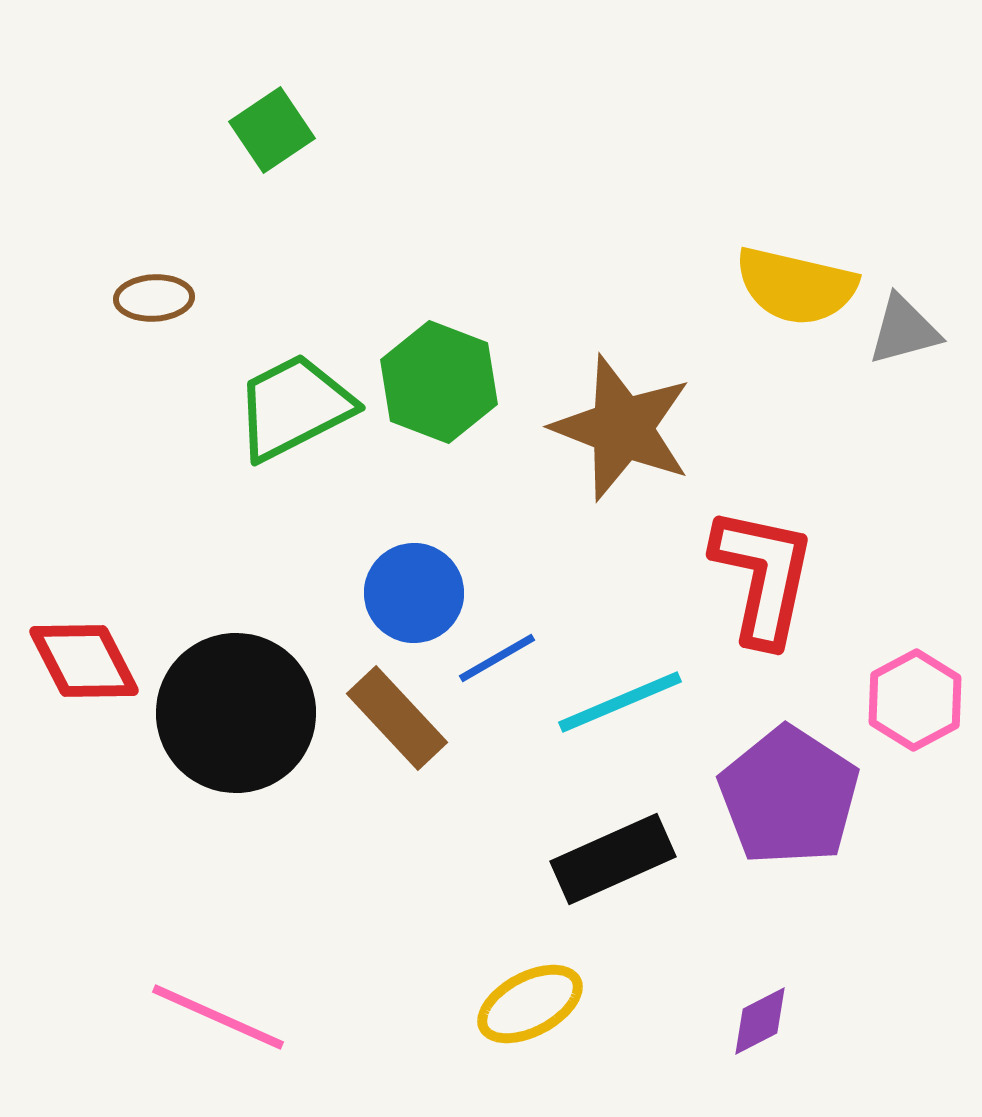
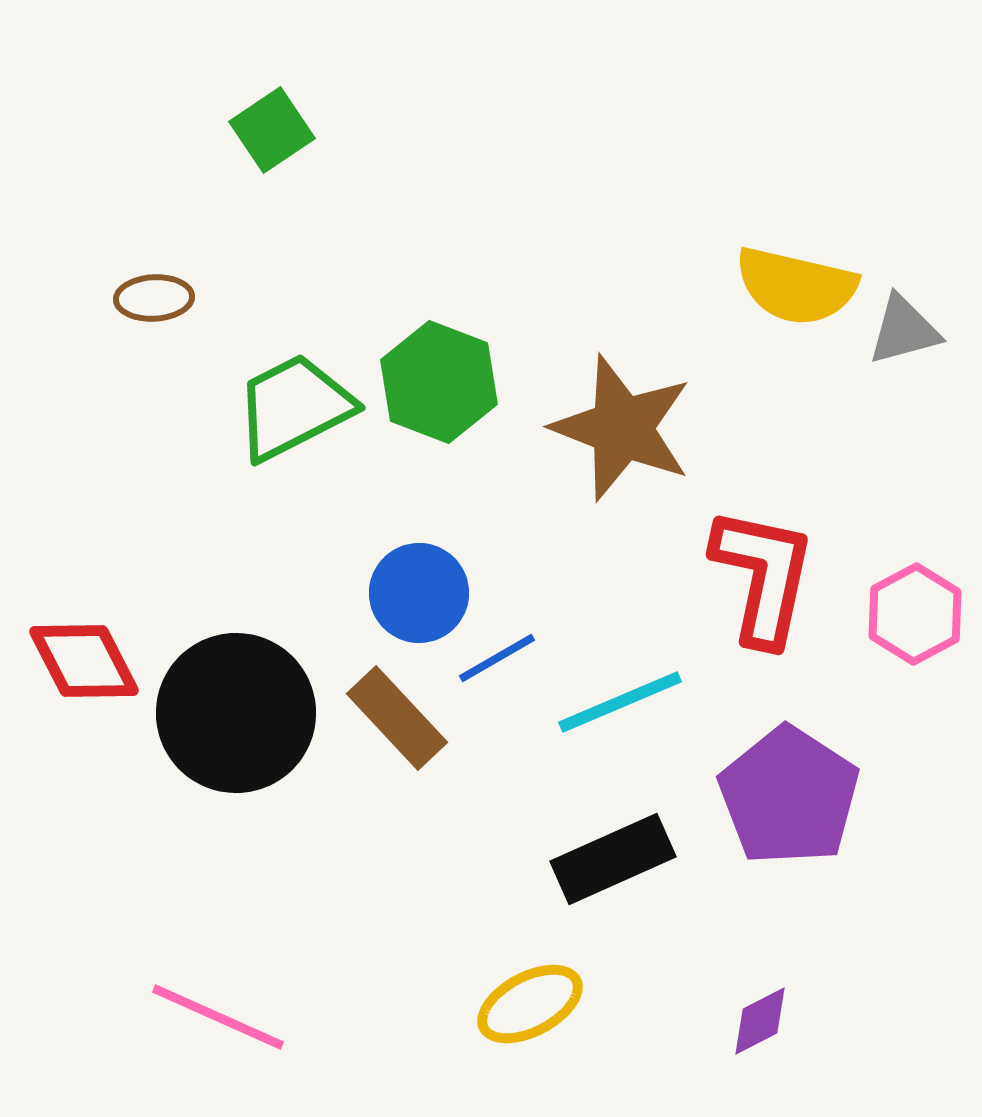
blue circle: moved 5 px right
pink hexagon: moved 86 px up
